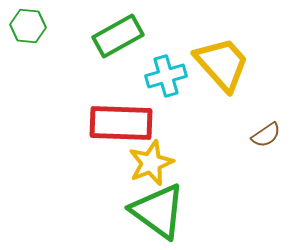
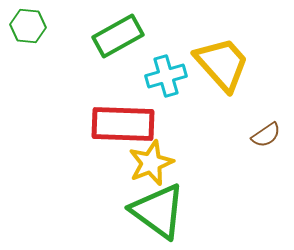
red rectangle: moved 2 px right, 1 px down
